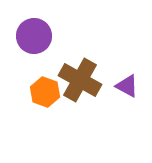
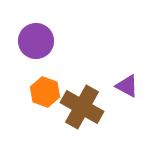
purple circle: moved 2 px right, 5 px down
brown cross: moved 2 px right, 27 px down
